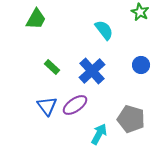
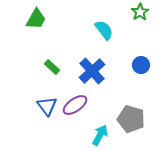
green star: rotated 12 degrees clockwise
cyan arrow: moved 1 px right, 1 px down
